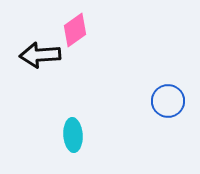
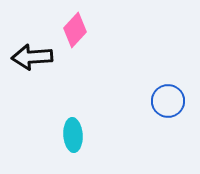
pink diamond: rotated 12 degrees counterclockwise
black arrow: moved 8 px left, 2 px down
